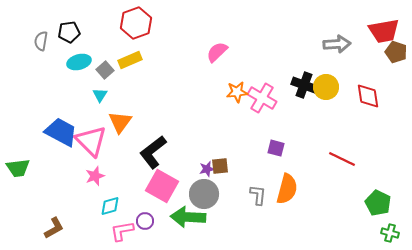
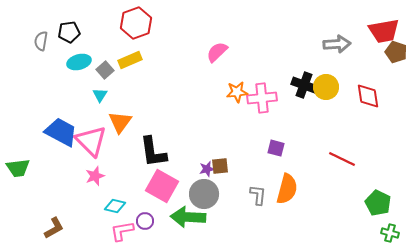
pink cross: rotated 36 degrees counterclockwise
black L-shape: rotated 60 degrees counterclockwise
cyan diamond: moved 5 px right; rotated 30 degrees clockwise
